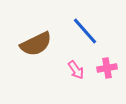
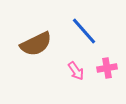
blue line: moved 1 px left
pink arrow: moved 1 px down
